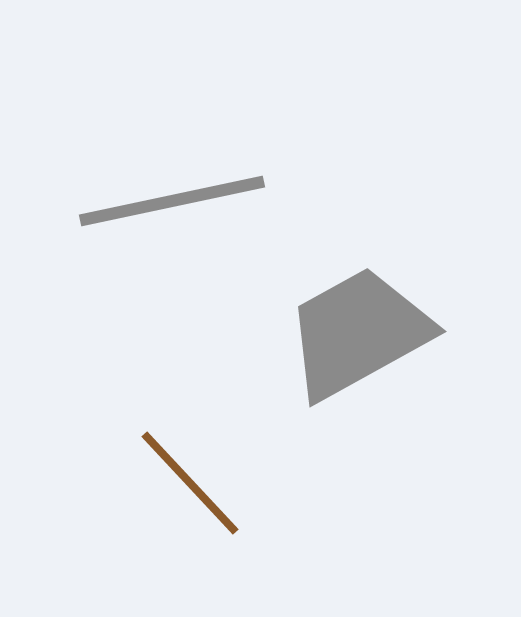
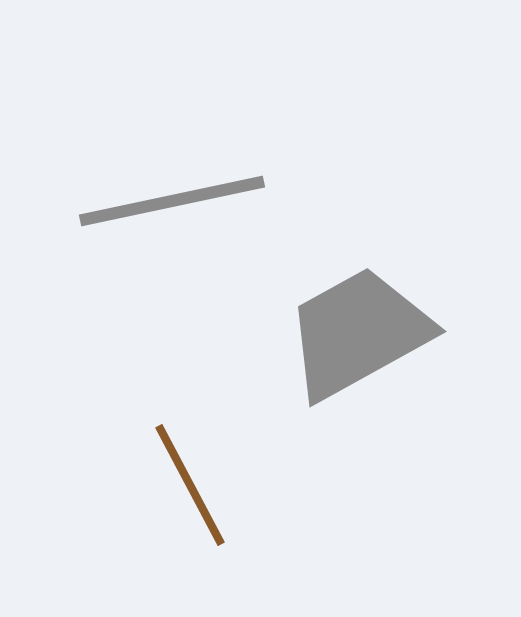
brown line: moved 2 px down; rotated 15 degrees clockwise
